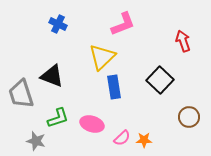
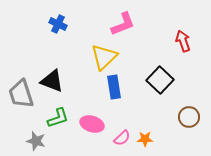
yellow triangle: moved 2 px right
black triangle: moved 5 px down
orange star: moved 1 px right, 1 px up
